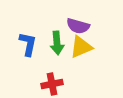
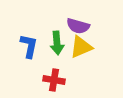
blue L-shape: moved 1 px right, 2 px down
red cross: moved 2 px right, 4 px up; rotated 20 degrees clockwise
